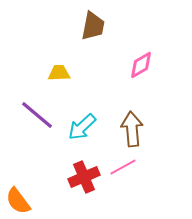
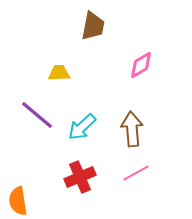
pink line: moved 13 px right, 6 px down
red cross: moved 4 px left
orange semicircle: rotated 28 degrees clockwise
